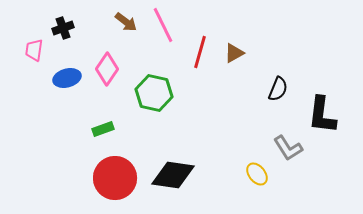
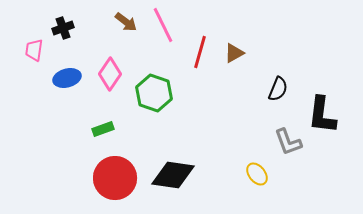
pink diamond: moved 3 px right, 5 px down
green hexagon: rotated 6 degrees clockwise
gray L-shape: moved 6 px up; rotated 12 degrees clockwise
